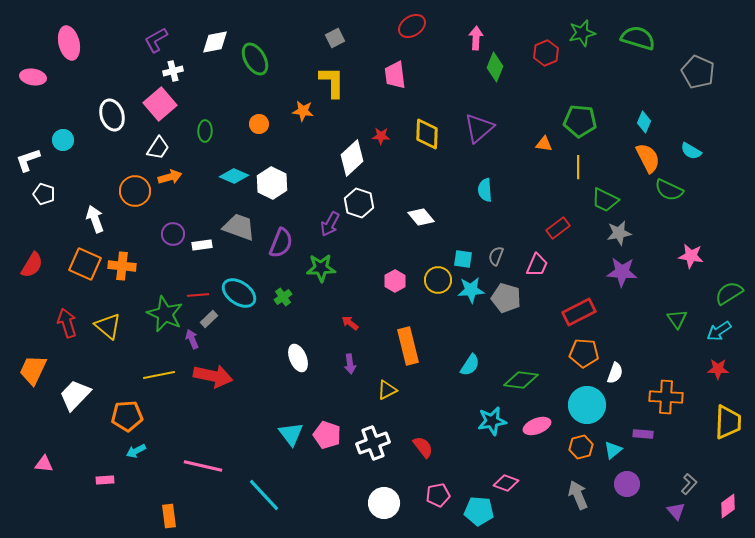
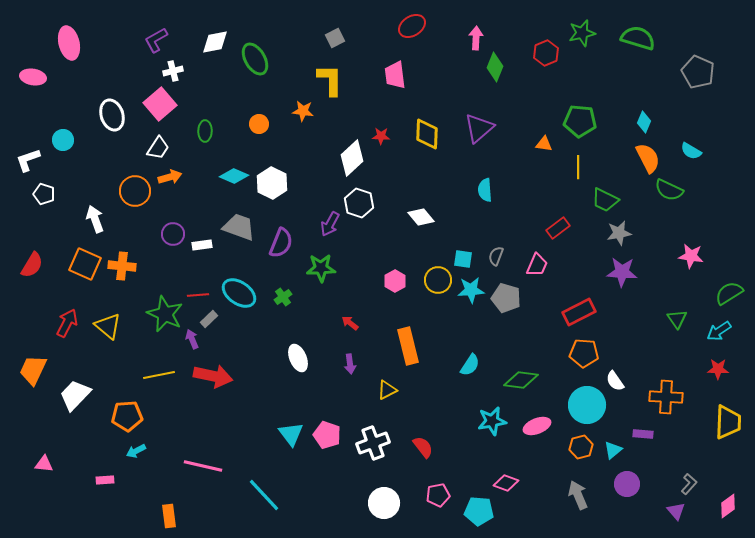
yellow L-shape at (332, 82): moved 2 px left, 2 px up
red arrow at (67, 323): rotated 44 degrees clockwise
white semicircle at (615, 373): moved 8 px down; rotated 125 degrees clockwise
